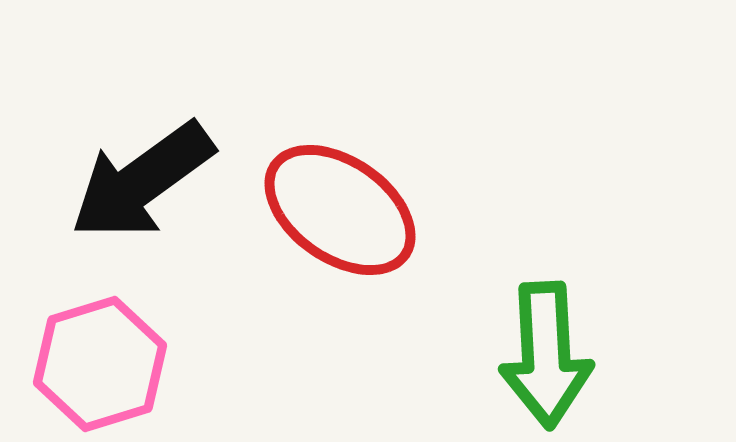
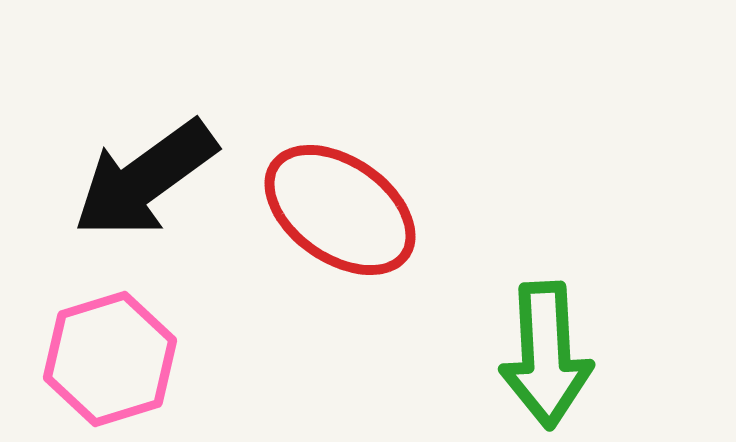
black arrow: moved 3 px right, 2 px up
pink hexagon: moved 10 px right, 5 px up
